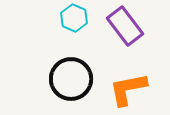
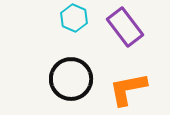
purple rectangle: moved 1 px down
